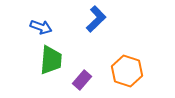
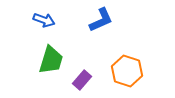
blue L-shape: moved 5 px right, 1 px down; rotated 20 degrees clockwise
blue arrow: moved 3 px right, 7 px up
green trapezoid: rotated 12 degrees clockwise
